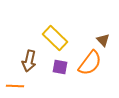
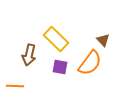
yellow rectangle: moved 1 px right, 1 px down
brown arrow: moved 6 px up
